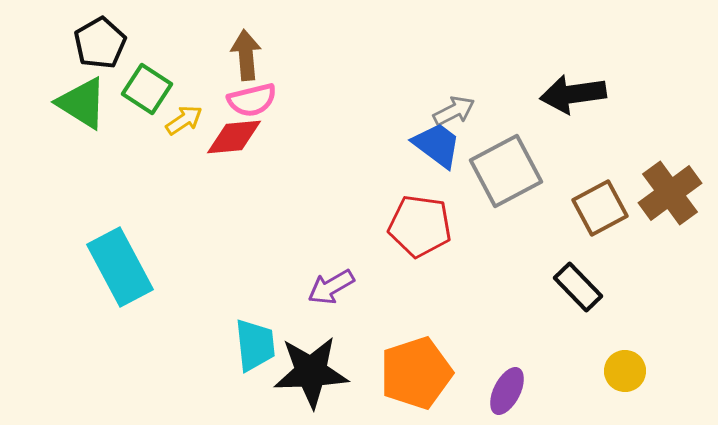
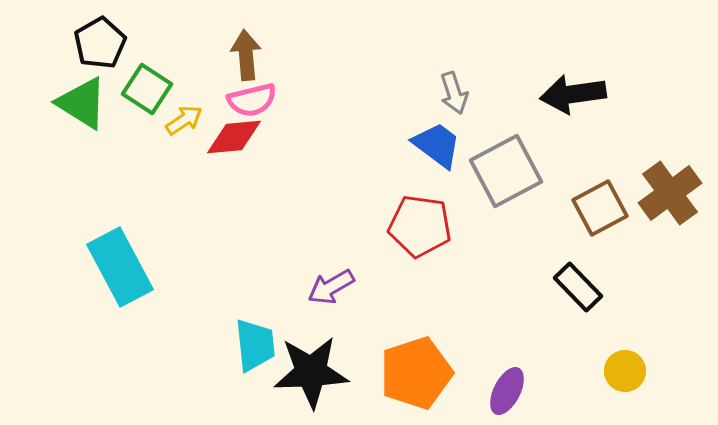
gray arrow: moved 18 px up; rotated 99 degrees clockwise
